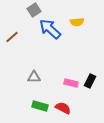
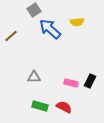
brown line: moved 1 px left, 1 px up
red semicircle: moved 1 px right, 1 px up
